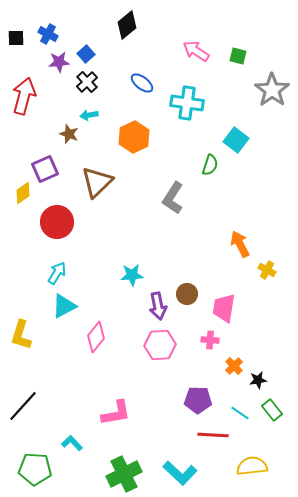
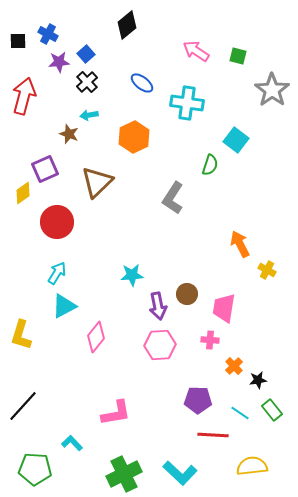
black square at (16, 38): moved 2 px right, 3 px down
